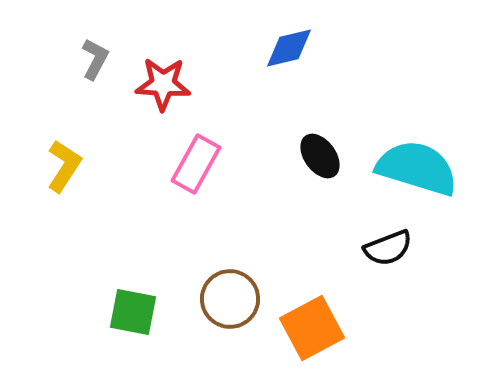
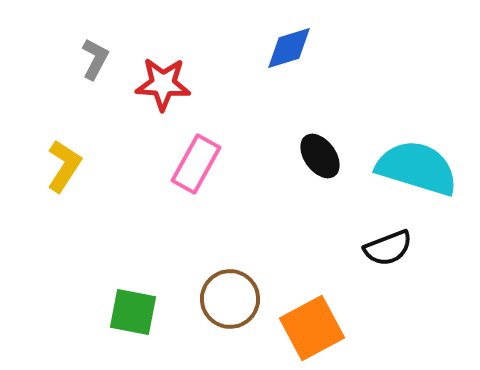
blue diamond: rotated 4 degrees counterclockwise
